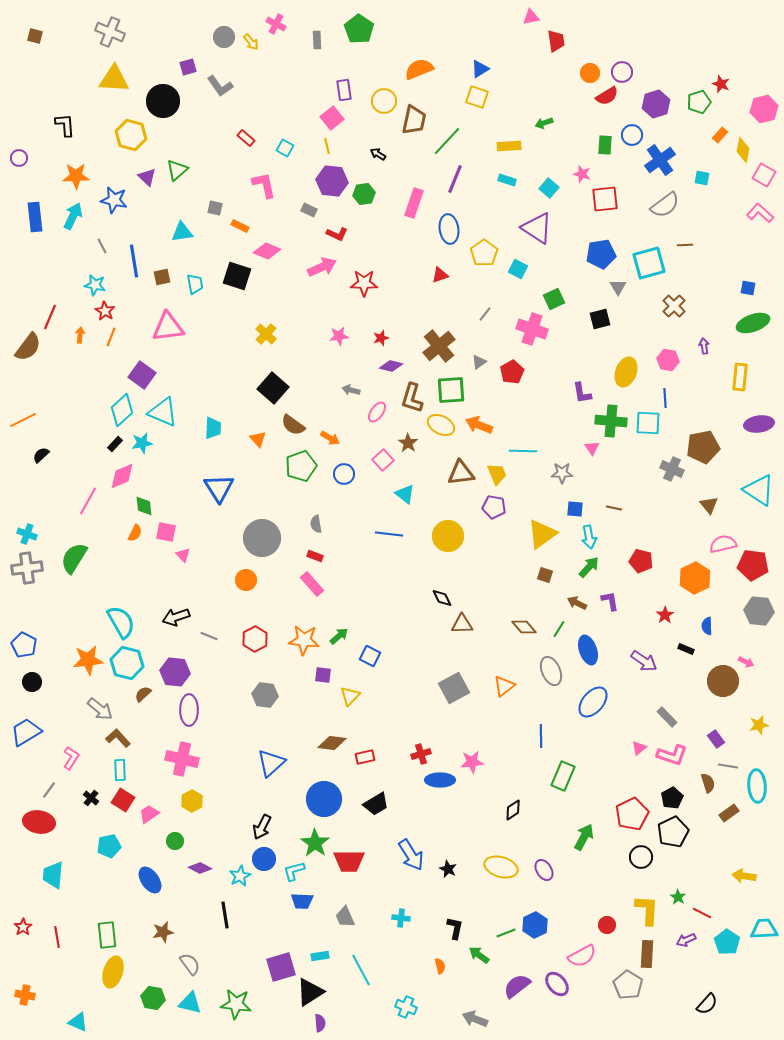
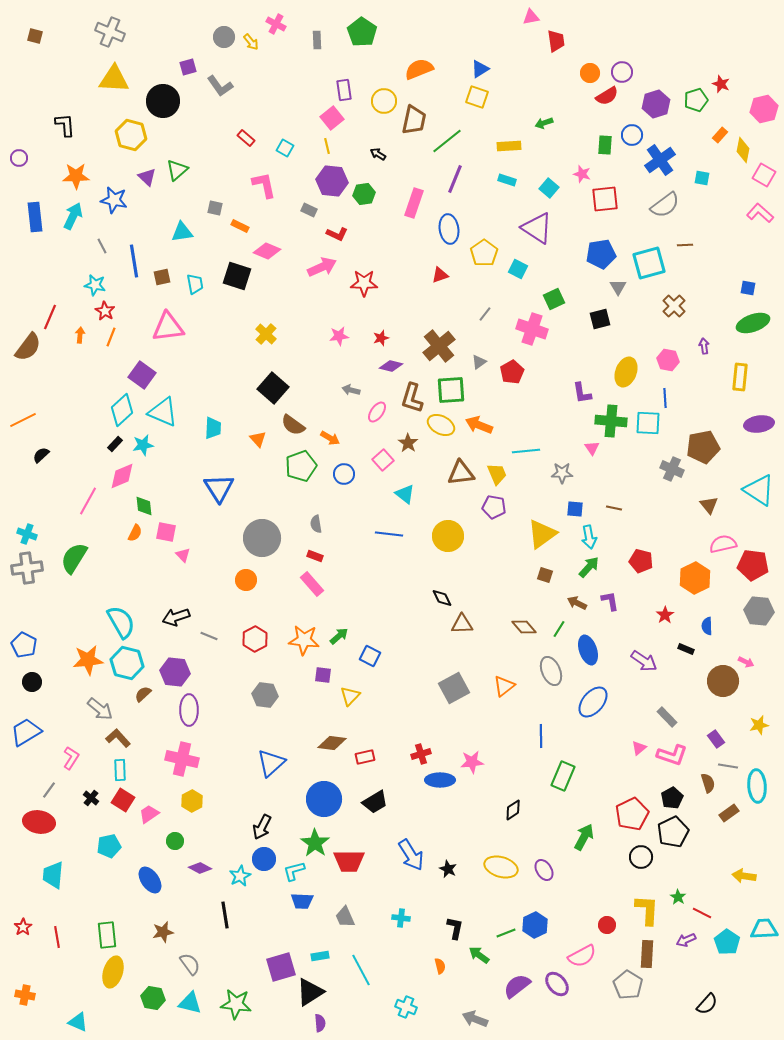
green pentagon at (359, 29): moved 3 px right, 3 px down
green pentagon at (699, 102): moved 3 px left, 2 px up
green line at (447, 141): rotated 8 degrees clockwise
cyan star at (142, 443): moved 1 px right, 2 px down
cyan line at (523, 451): moved 3 px right; rotated 8 degrees counterclockwise
black trapezoid at (376, 804): moved 1 px left, 2 px up
